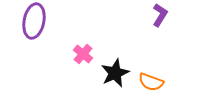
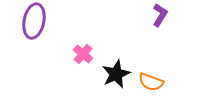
black star: moved 1 px right, 1 px down
